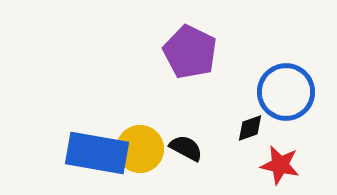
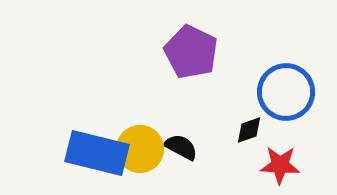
purple pentagon: moved 1 px right
black diamond: moved 1 px left, 2 px down
black semicircle: moved 5 px left, 1 px up
blue rectangle: rotated 4 degrees clockwise
red star: rotated 9 degrees counterclockwise
